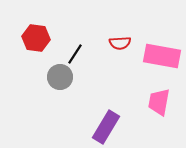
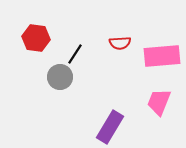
pink rectangle: rotated 15 degrees counterclockwise
pink trapezoid: rotated 12 degrees clockwise
purple rectangle: moved 4 px right
